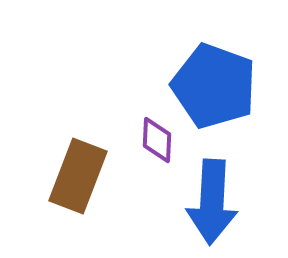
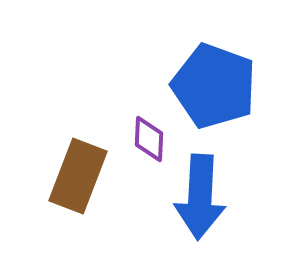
purple diamond: moved 8 px left, 1 px up
blue arrow: moved 12 px left, 5 px up
